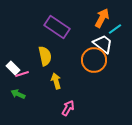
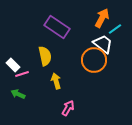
white rectangle: moved 3 px up
